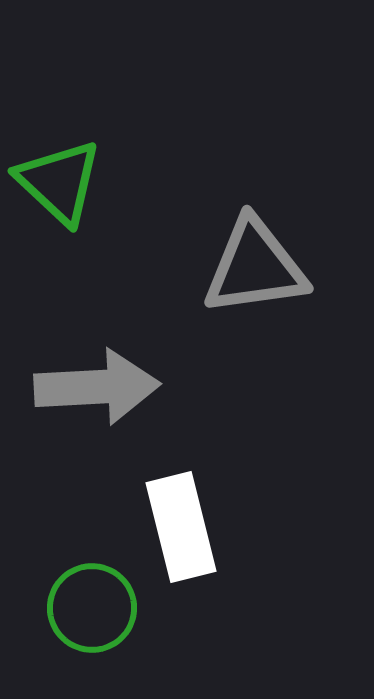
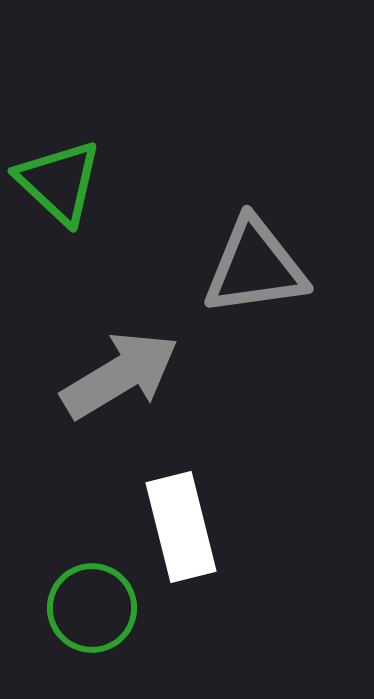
gray arrow: moved 23 px right, 12 px up; rotated 28 degrees counterclockwise
